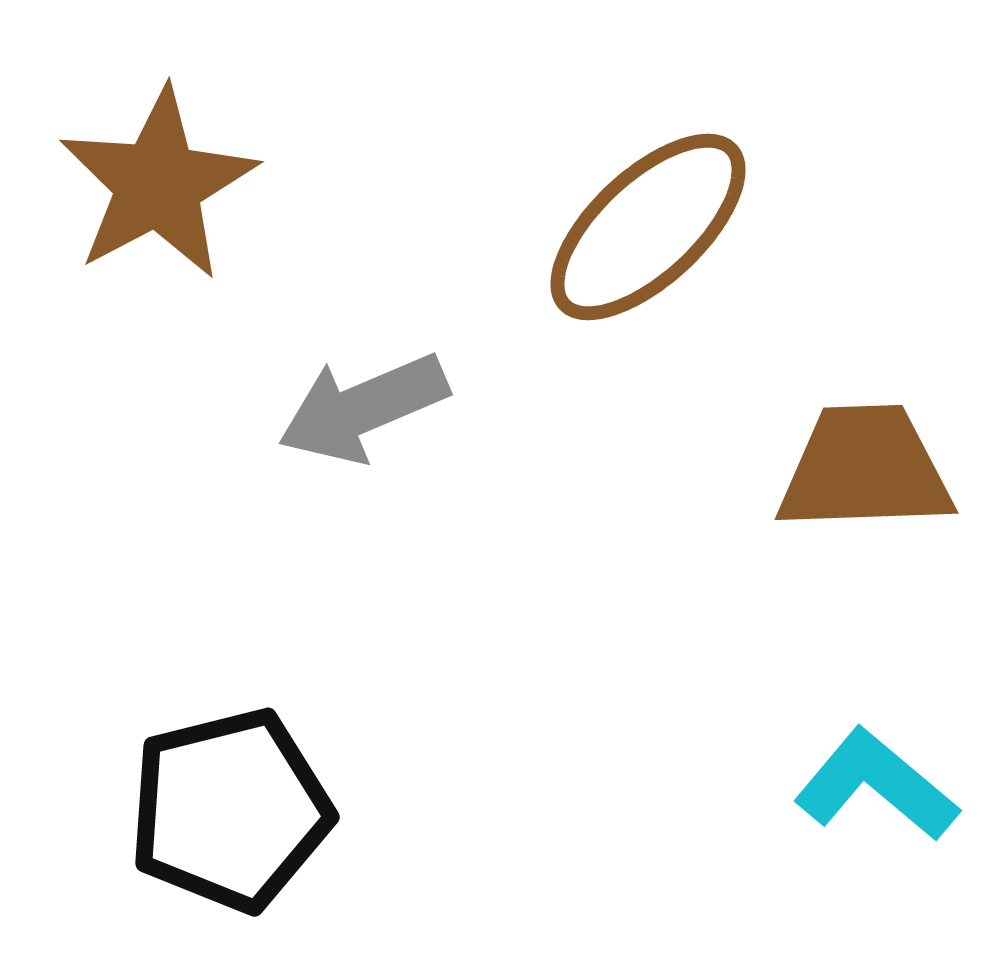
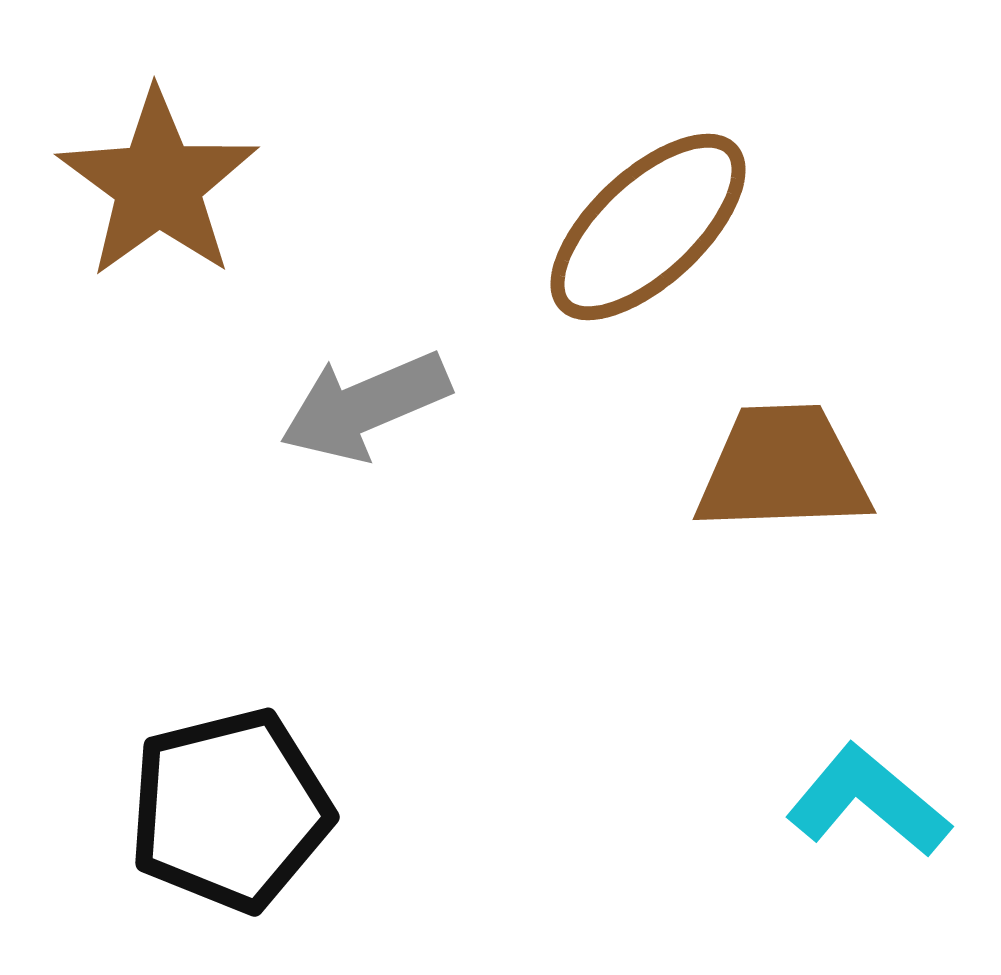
brown star: rotated 8 degrees counterclockwise
gray arrow: moved 2 px right, 2 px up
brown trapezoid: moved 82 px left
cyan L-shape: moved 8 px left, 16 px down
